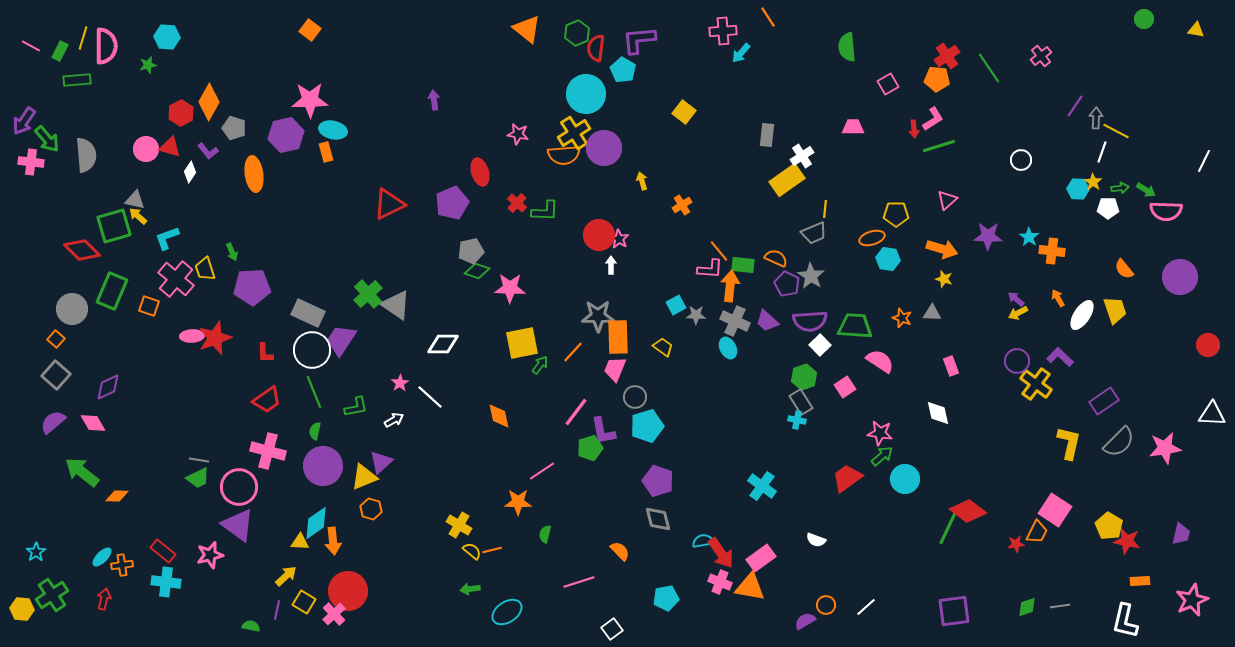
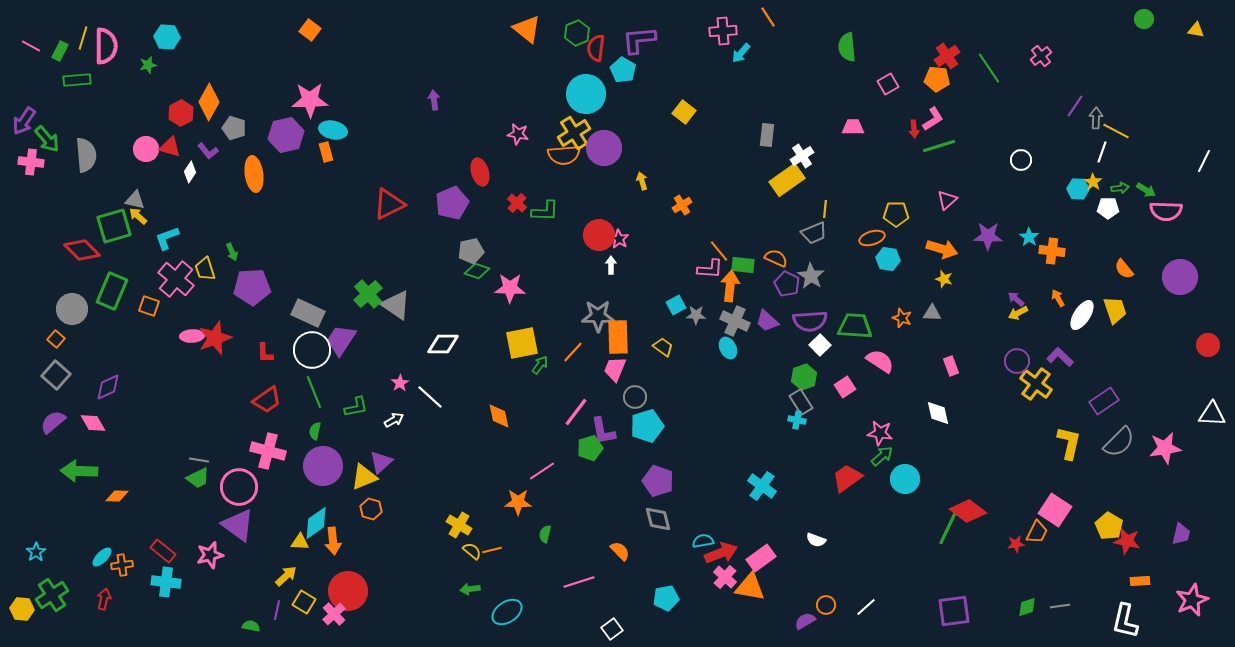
green arrow at (82, 472): moved 3 px left, 1 px up; rotated 36 degrees counterclockwise
red arrow at (721, 553): rotated 76 degrees counterclockwise
pink cross at (720, 582): moved 5 px right, 5 px up; rotated 20 degrees clockwise
